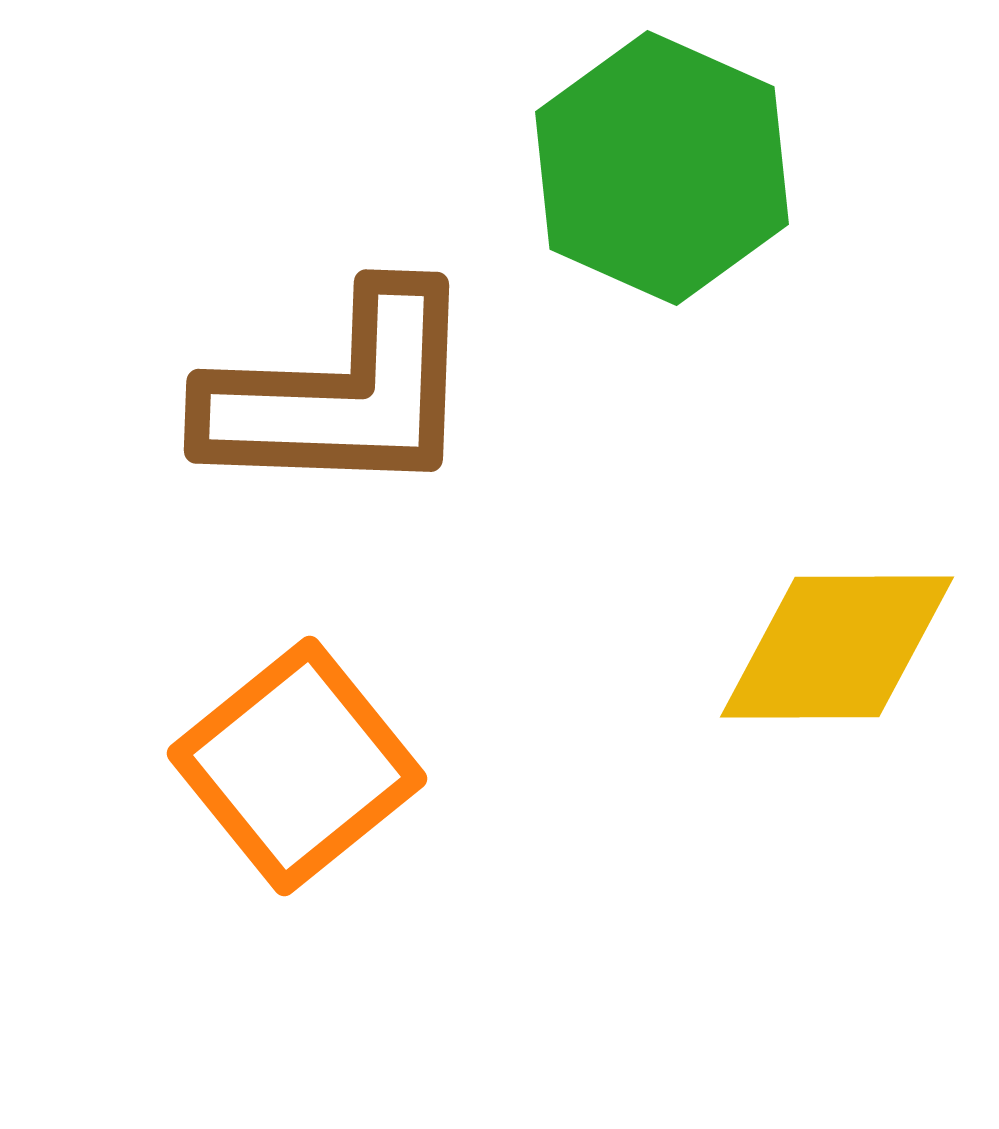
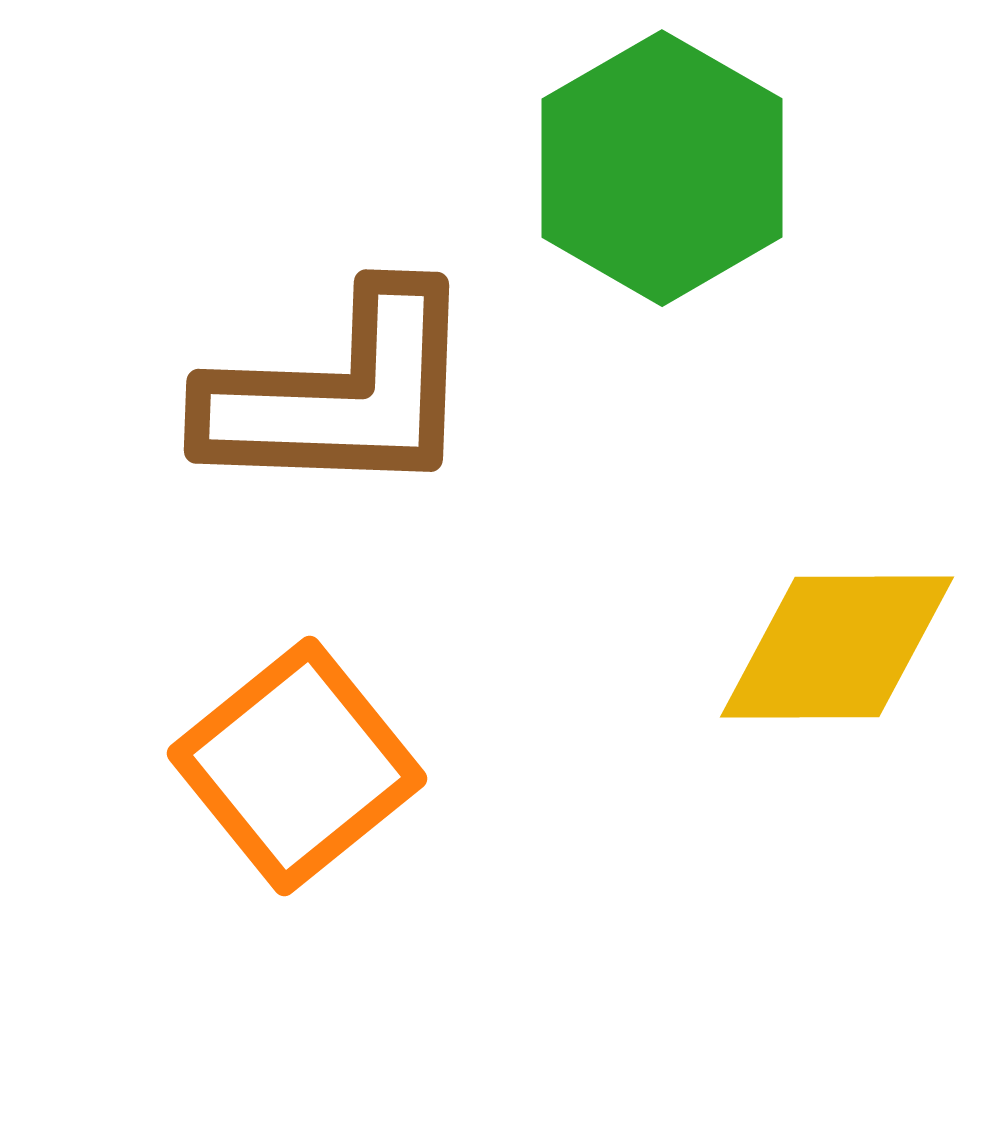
green hexagon: rotated 6 degrees clockwise
